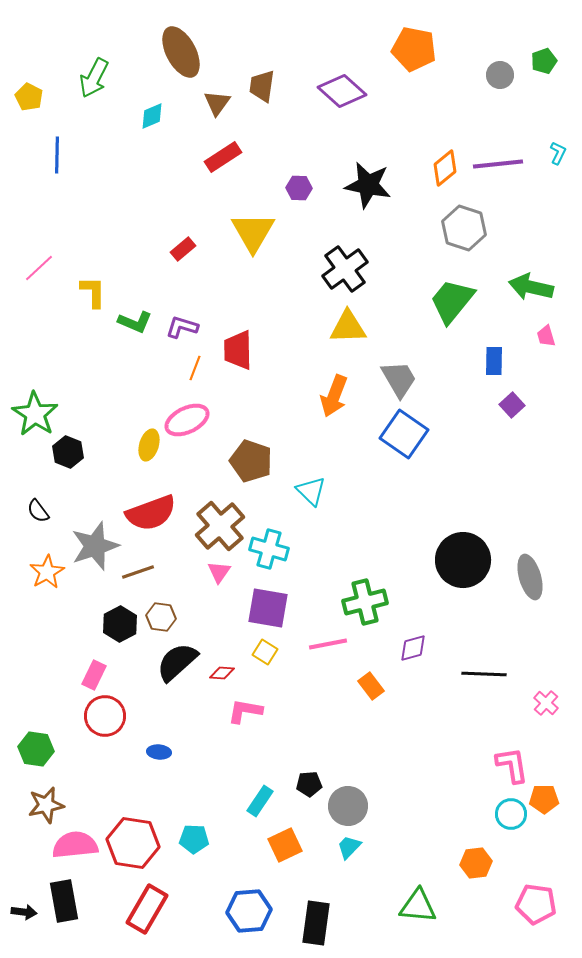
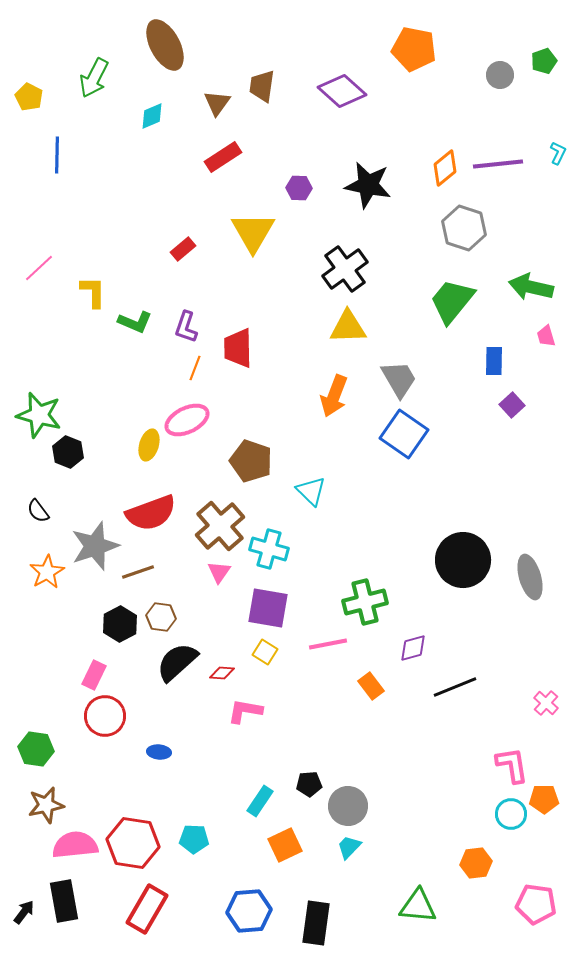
brown ellipse at (181, 52): moved 16 px left, 7 px up
purple L-shape at (182, 327): moved 4 px right; rotated 88 degrees counterclockwise
red trapezoid at (238, 350): moved 2 px up
green star at (35, 414): moved 4 px right, 1 px down; rotated 18 degrees counterclockwise
black line at (484, 674): moved 29 px left, 13 px down; rotated 24 degrees counterclockwise
black arrow at (24, 912): rotated 60 degrees counterclockwise
